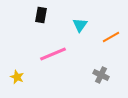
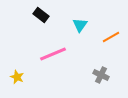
black rectangle: rotated 63 degrees counterclockwise
